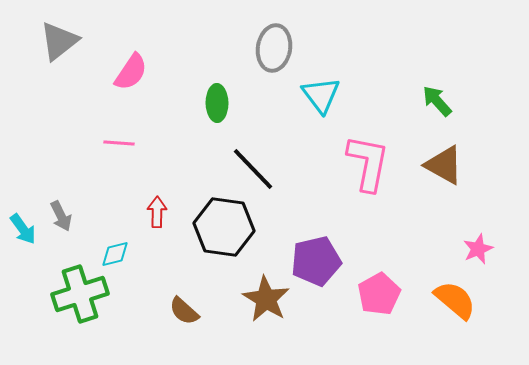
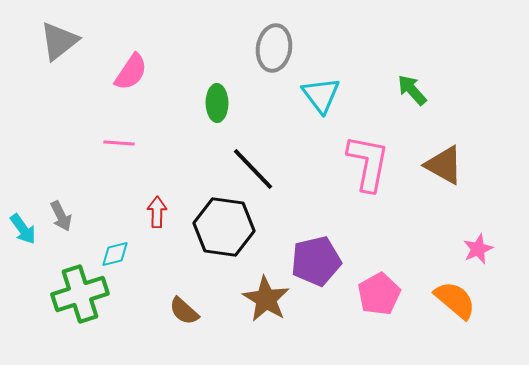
green arrow: moved 25 px left, 11 px up
